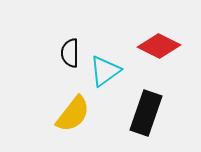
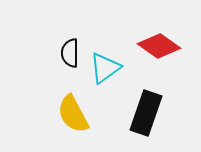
red diamond: rotated 9 degrees clockwise
cyan triangle: moved 3 px up
yellow semicircle: rotated 114 degrees clockwise
